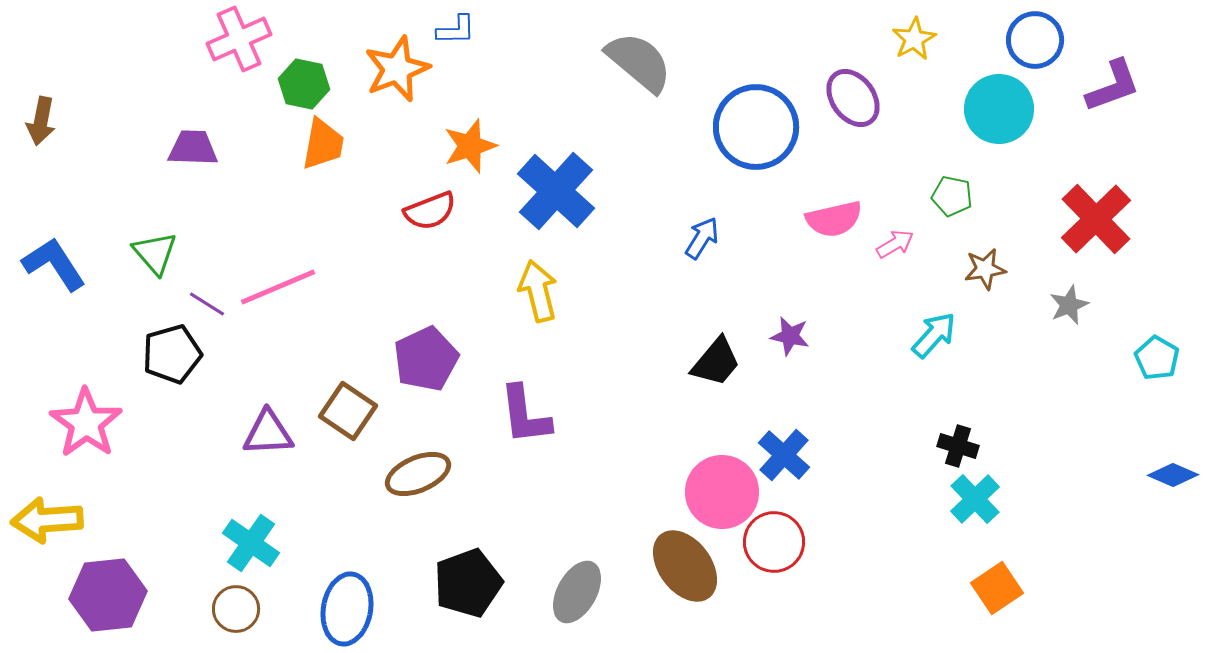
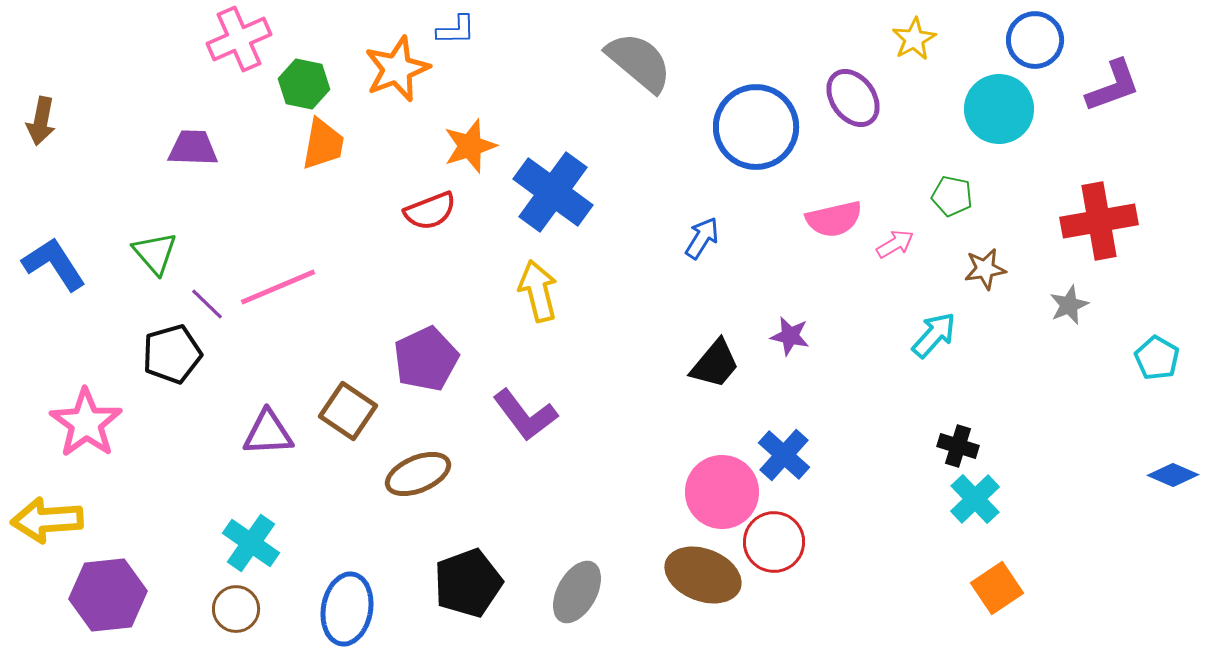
blue cross at (556, 191): moved 3 px left, 1 px down; rotated 6 degrees counterclockwise
red cross at (1096, 219): moved 3 px right, 2 px down; rotated 34 degrees clockwise
purple line at (207, 304): rotated 12 degrees clockwise
black trapezoid at (716, 362): moved 1 px left, 2 px down
purple L-shape at (525, 415): rotated 30 degrees counterclockwise
brown ellipse at (685, 566): moved 18 px right, 9 px down; rotated 32 degrees counterclockwise
